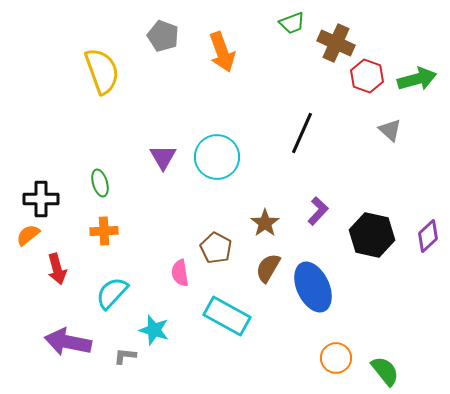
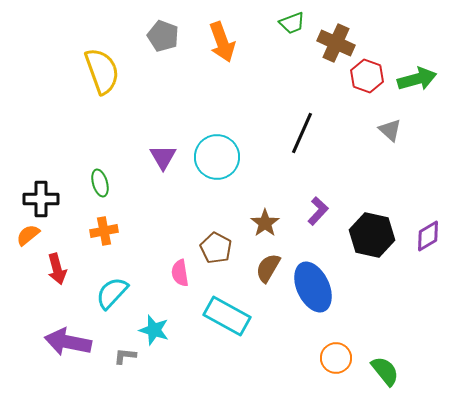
orange arrow: moved 10 px up
orange cross: rotated 8 degrees counterclockwise
purple diamond: rotated 12 degrees clockwise
